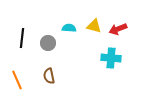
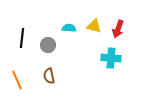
red arrow: rotated 48 degrees counterclockwise
gray circle: moved 2 px down
